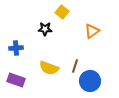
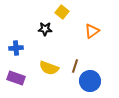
purple rectangle: moved 2 px up
